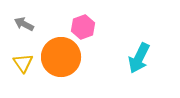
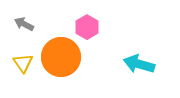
pink hexagon: moved 4 px right; rotated 10 degrees counterclockwise
cyan arrow: moved 6 px down; rotated 80 degrees clockwise
